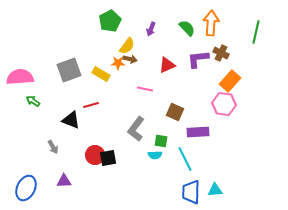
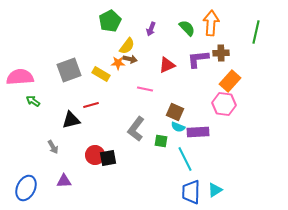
brown cross: rotated 28 degrees counterclockwise
black triangle: rotated 36 degrees counterclockwise
cyan semicircle: moved 23 px right, 28 px up; rotated 24 degrees clockwise
cyan triangle: rotated 28 degrees counterclockwise
